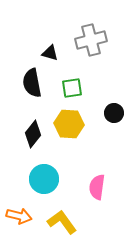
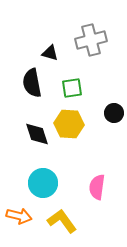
black diamond: moved 4 px right; rotated 56 degrees counterclockwise
cyan circle: moved 1 px left, 4 px down
yellow L-shape: moved 1 px up
